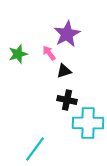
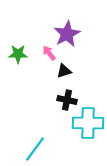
green star: rotated 18 degrees clockwise
